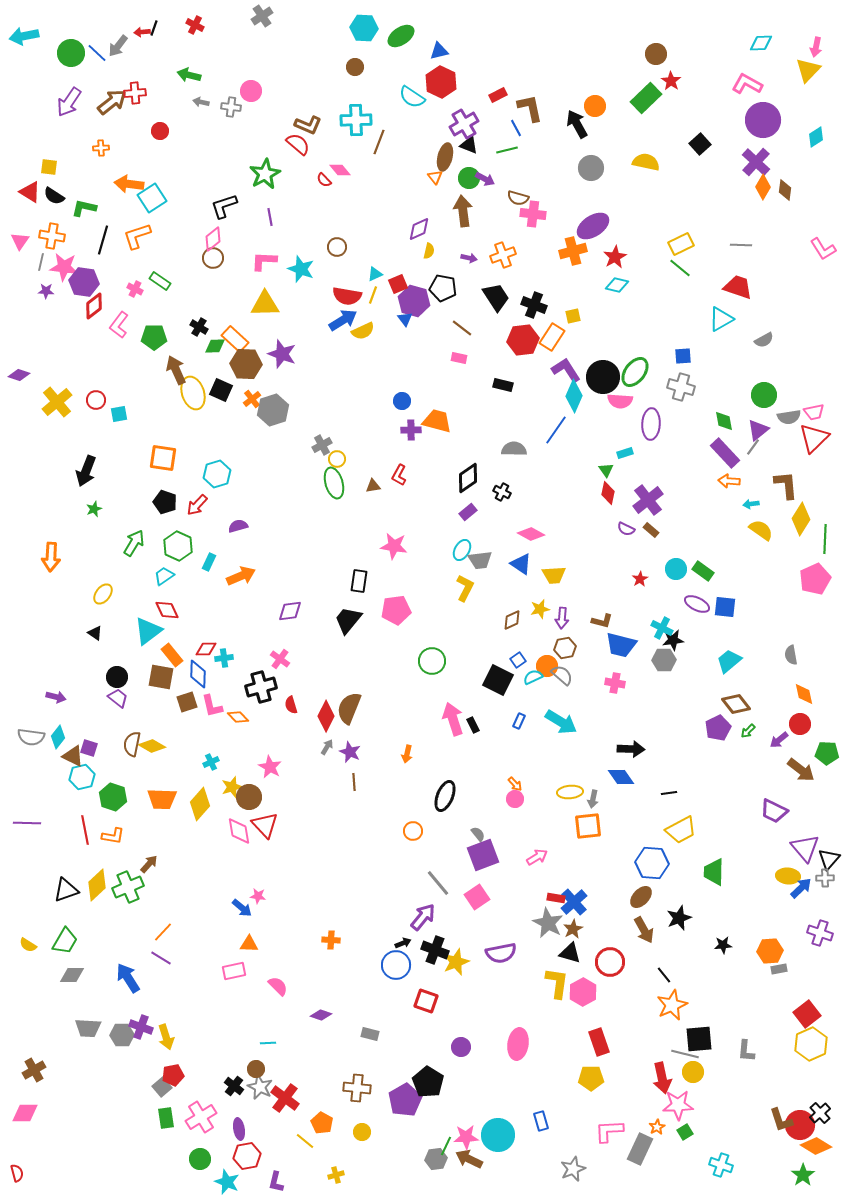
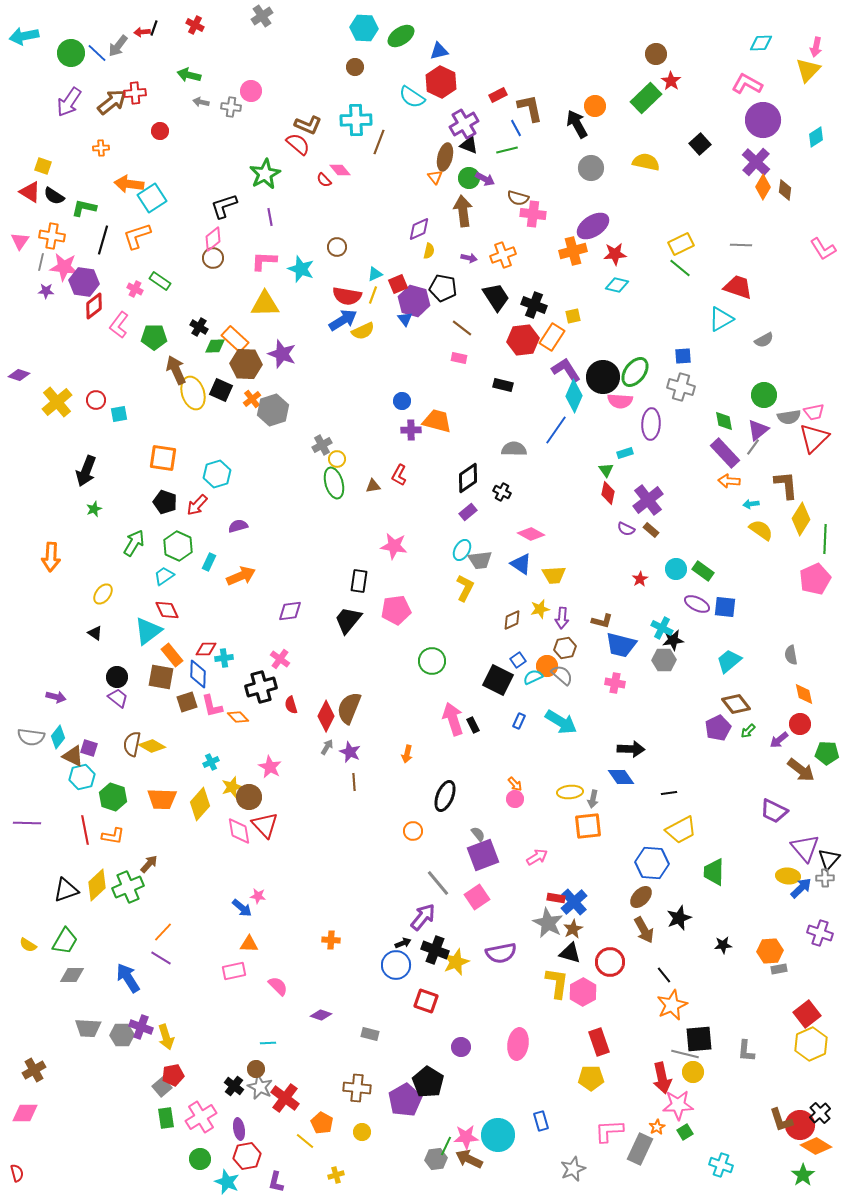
yellow square at (49, 167): moved 6 px left, 1 px up; rotated 12 degrees clockwise
red star at (615, 257): moved 3 px up; rotated 25 degrees clockwise
